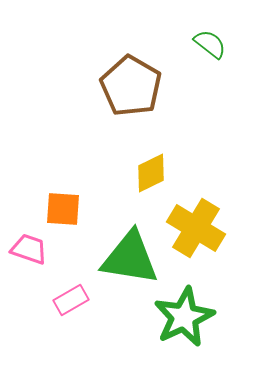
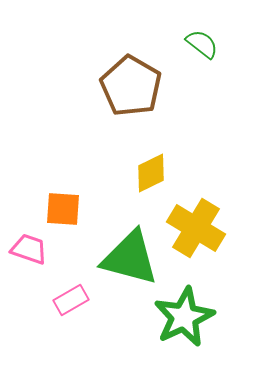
green semicircle: moved 8 px left
green triangle: rotated 6 degrees clockwise
